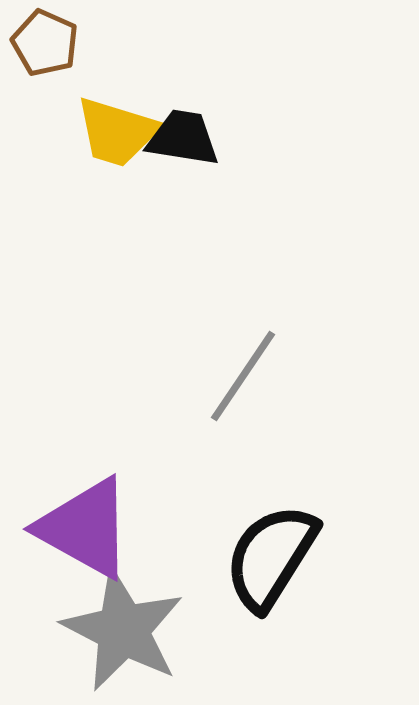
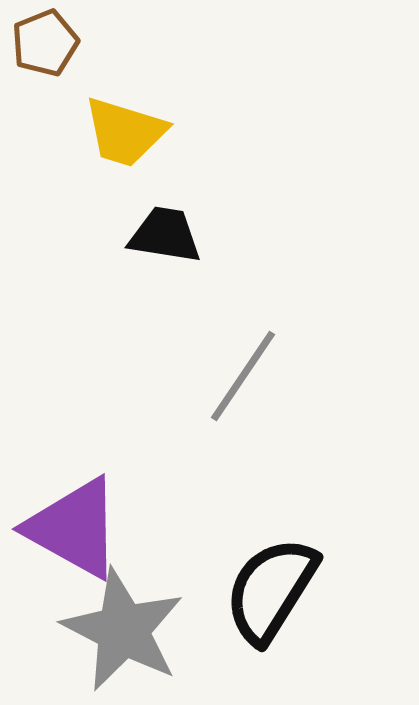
brown pentagon: rotated 26 degrees clockwise
yellow trapezoid: moved 8 px right
black trapezoid: moved 18 px left, 97 px down
purple triangle: moved 11 px left
black semicircle: moved 33 px down
